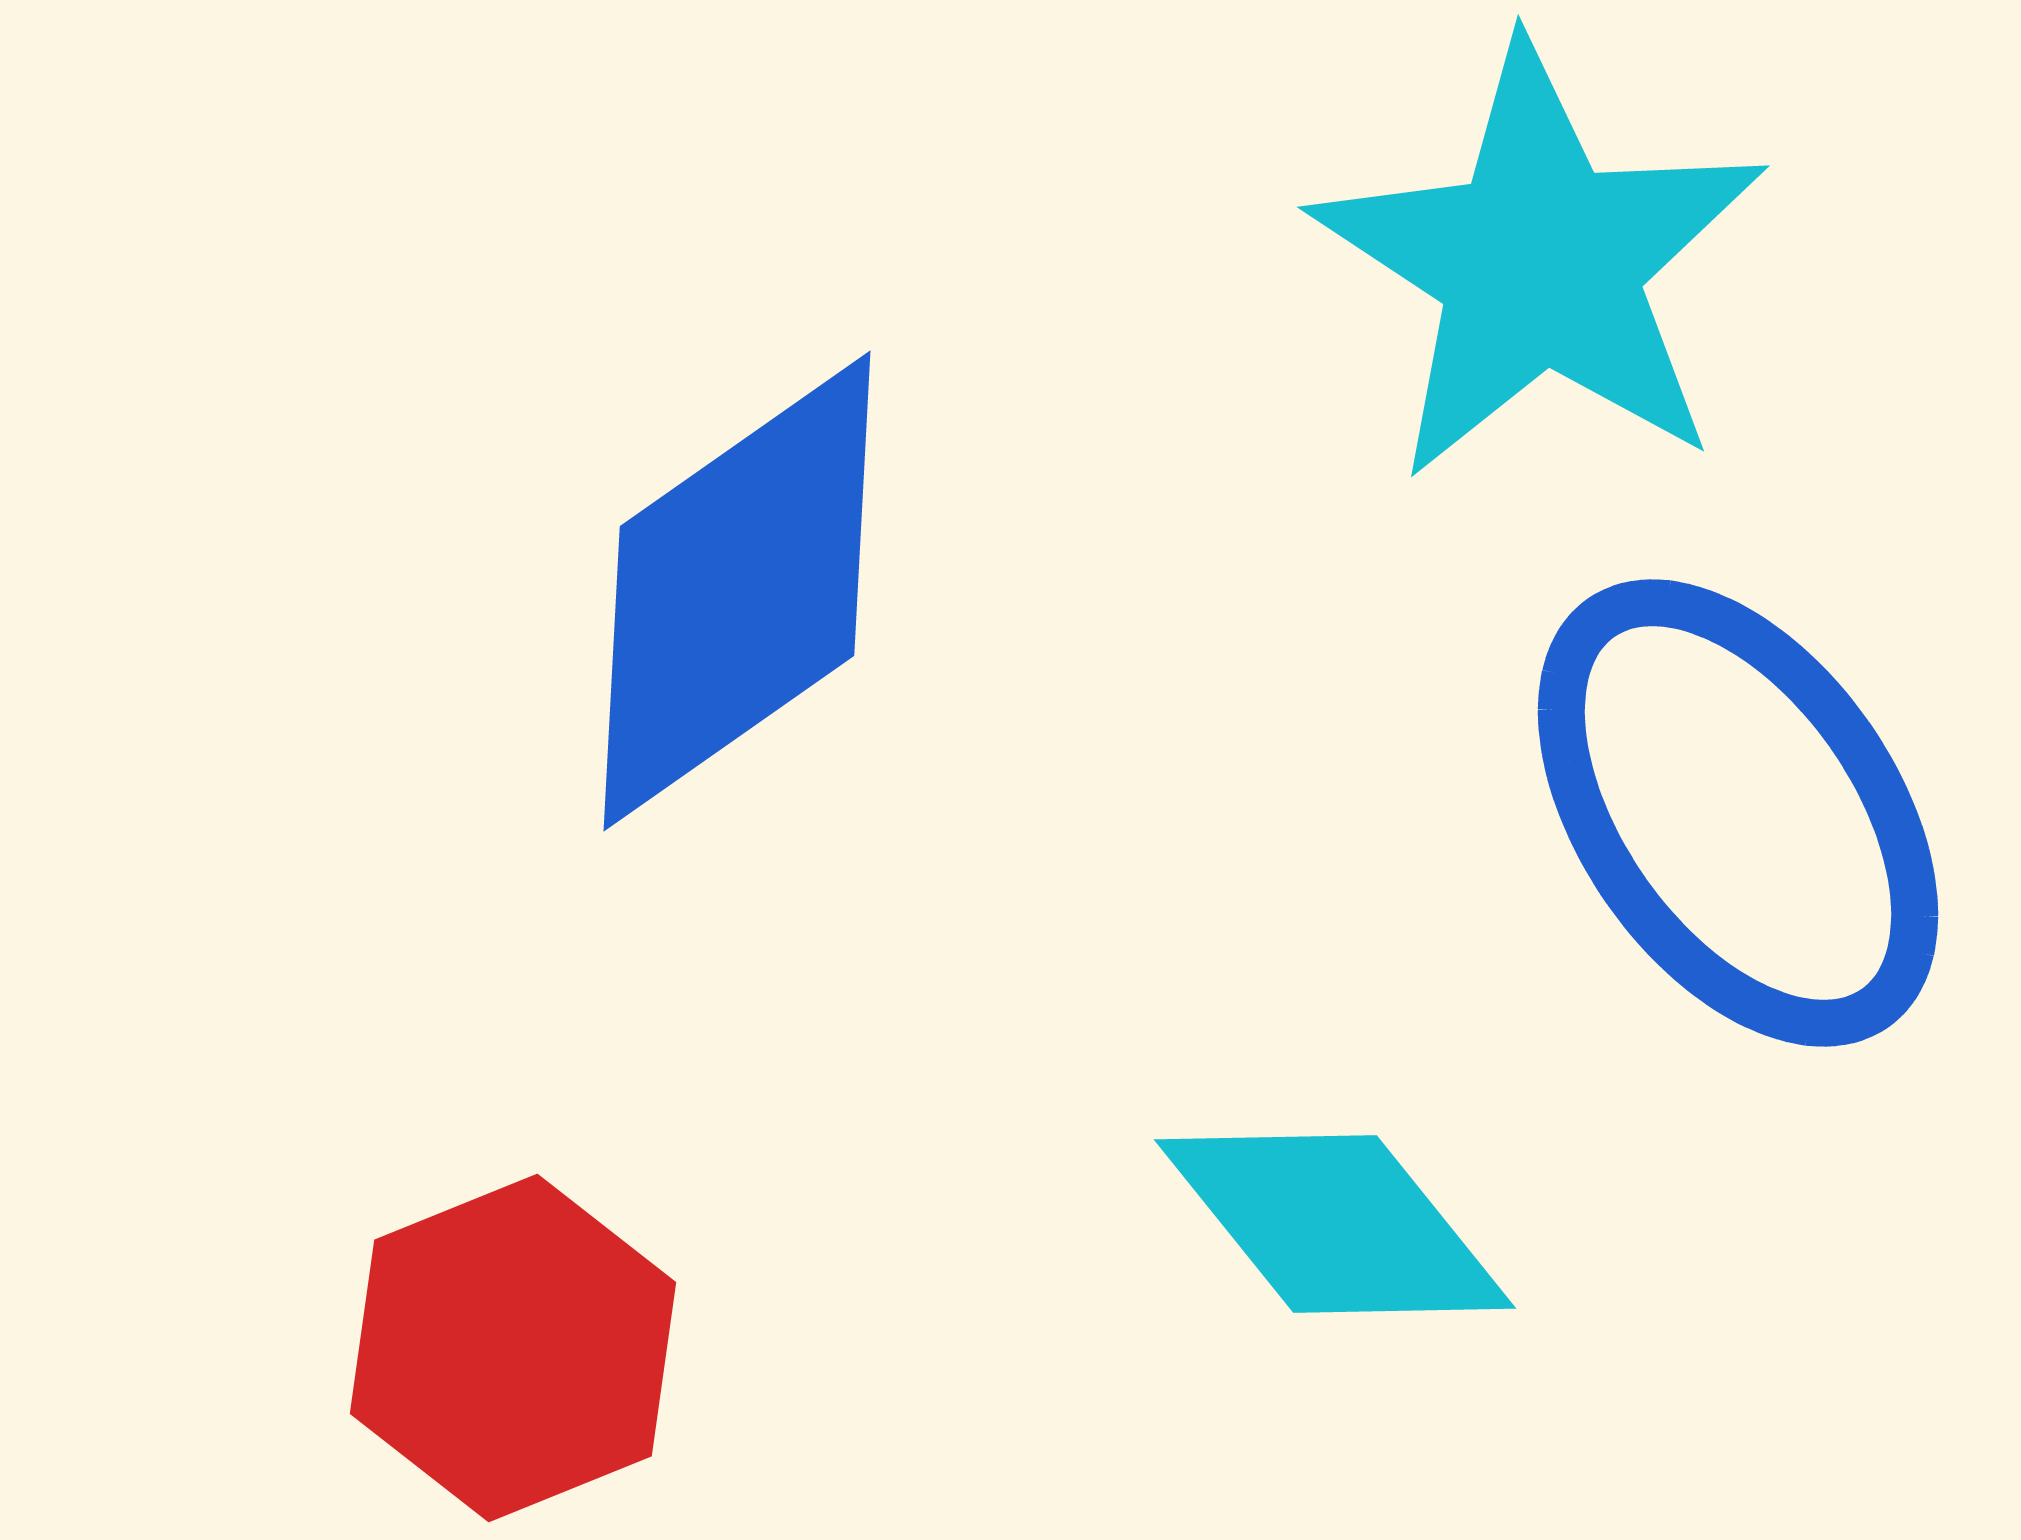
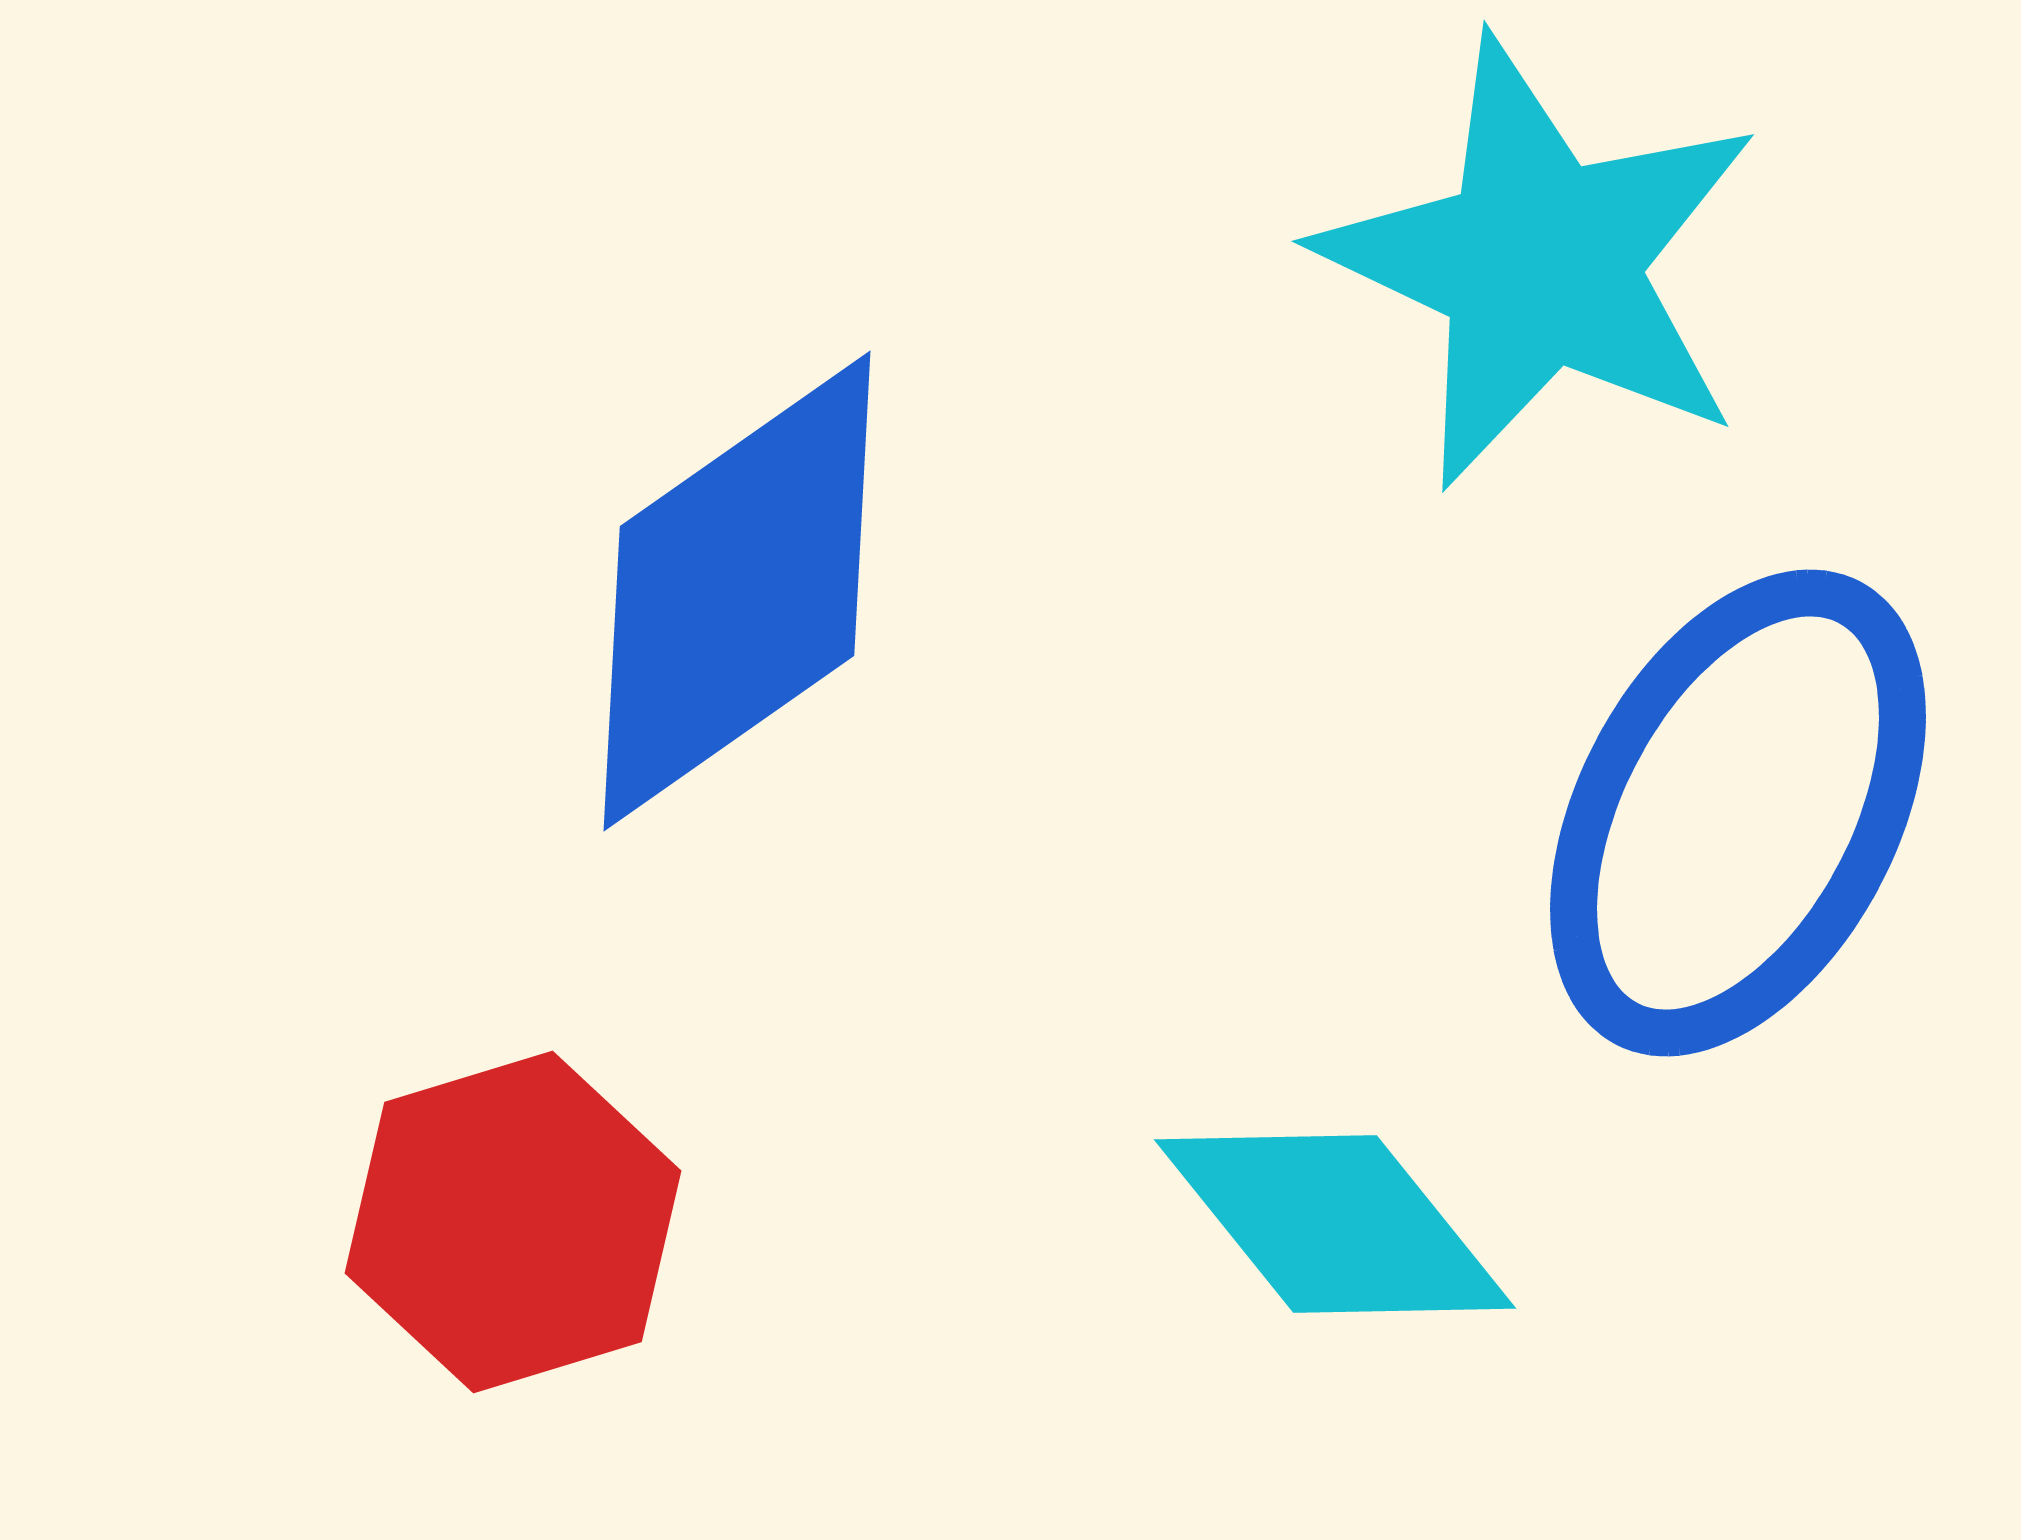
cyan star: rotated 8 degrees counterclockwise
blue ellipse: rotated 63 degrees clockwise
red hexagon: moved 126 px up; rotated 5 degrees clockwise
